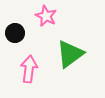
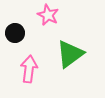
pink star: moved 2 px right, 1 px up
